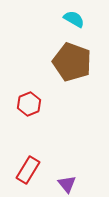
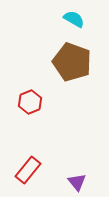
red hexagon: moved 1 px right, 2 px up
red rectangle: rotated 8 degrees clockwise
purple triangle: moved 10 px right, 2 px up
